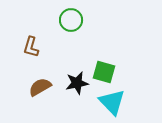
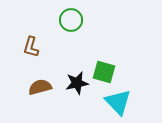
brown semicircle: rotated 15 degrees clockwise
cyan triangle: moved 6 px right
